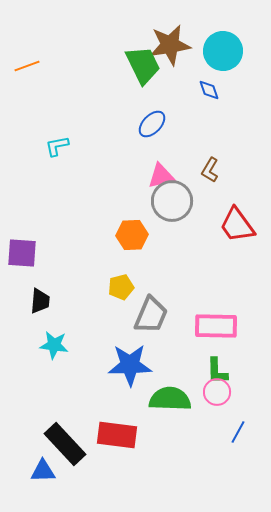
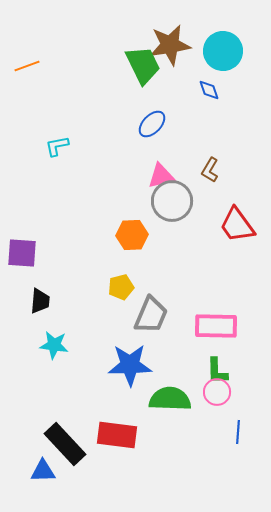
blue line: rotated 25 degrees counterclockwise
